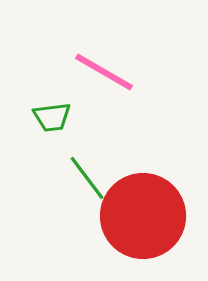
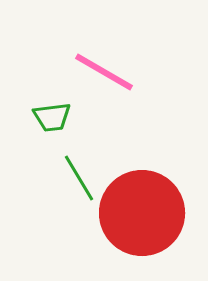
green line: moved 8 px left; rotated 6 degrees clockwise
red circle: moved 1 px left, 3 px up
